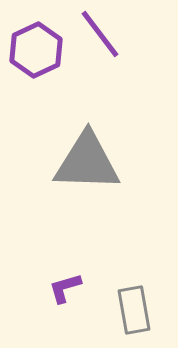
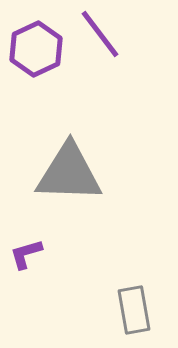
purple hexagon: moved 1 px up
gray triangle: moved 18 px left, 11 px down
purple L-shape: moved 39 px left, 34 px up
